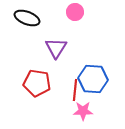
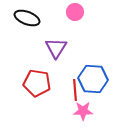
red line: rotated 10 degrees counterclockwise
